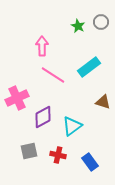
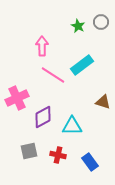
cyan rectangle: moved 7 px left, 2 px up
cyan triangle: rotated 35 degrees clockwise
